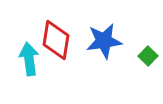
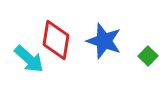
blue star: rotated 27 degrees clockwise
cyan arrow: rotated 140 degrees clockwise
